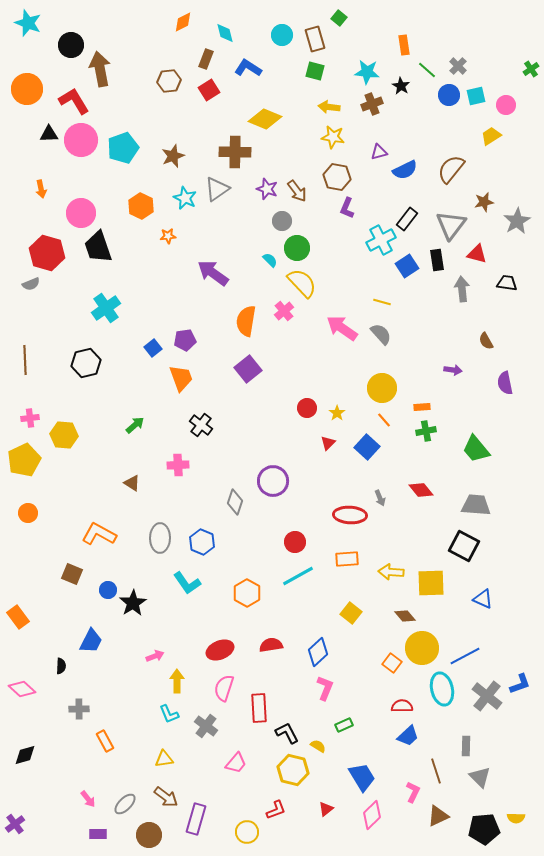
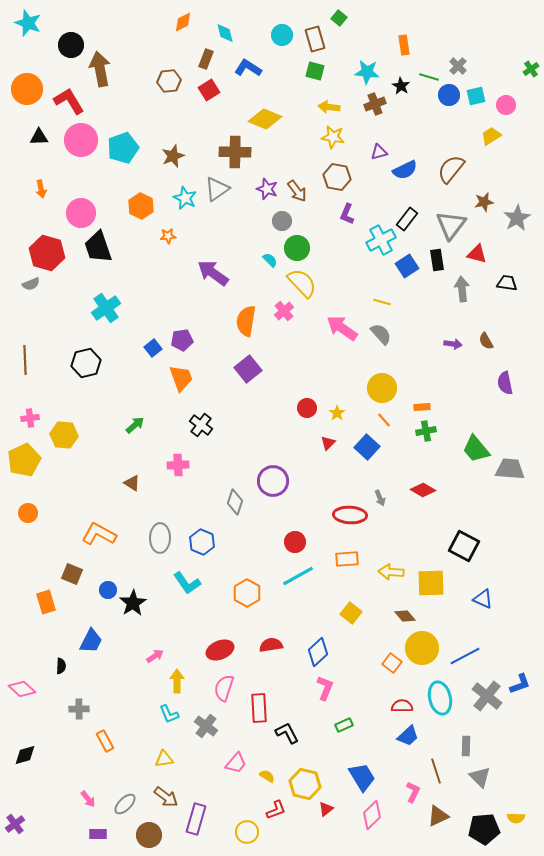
green line at (427, 70): moved 2 px right, 7 px down; rotated 24 degrees counterclockwise
red L-shape at (74, 101): moved 5 px left
brown cross at (372, 104): moved 3 px right
black triangle at (49, 134): moved 10 px left, 3 px down
purple L-shape at (347, 208): moved 6 px down
gray star at (517, 221): moved 3 px up
purple pentagon at (185, 340): moved 3 px left
purple arrow at (453, 370): moved 26 px up
red diamond at (421, 490): moved 2 px right; rotated 20 degrees counterclockwise
gray trapezoid at (476, 505): moved 34 px right, 36 px up
orange rectangle at (18, 617): moved 28 px right, 15 px up; rotated 20 degrees clockwise
pink arrow at (155, 656): rotated 12 degrees counterclockwise
cyan ellipse at (442, 689): moved 2 px left, 9 px down
yellow semicircle at (318, 746): moved 51 px left, 30 px down
yellow hexagon at (293, 770): moved 12 px right, 14 px down
